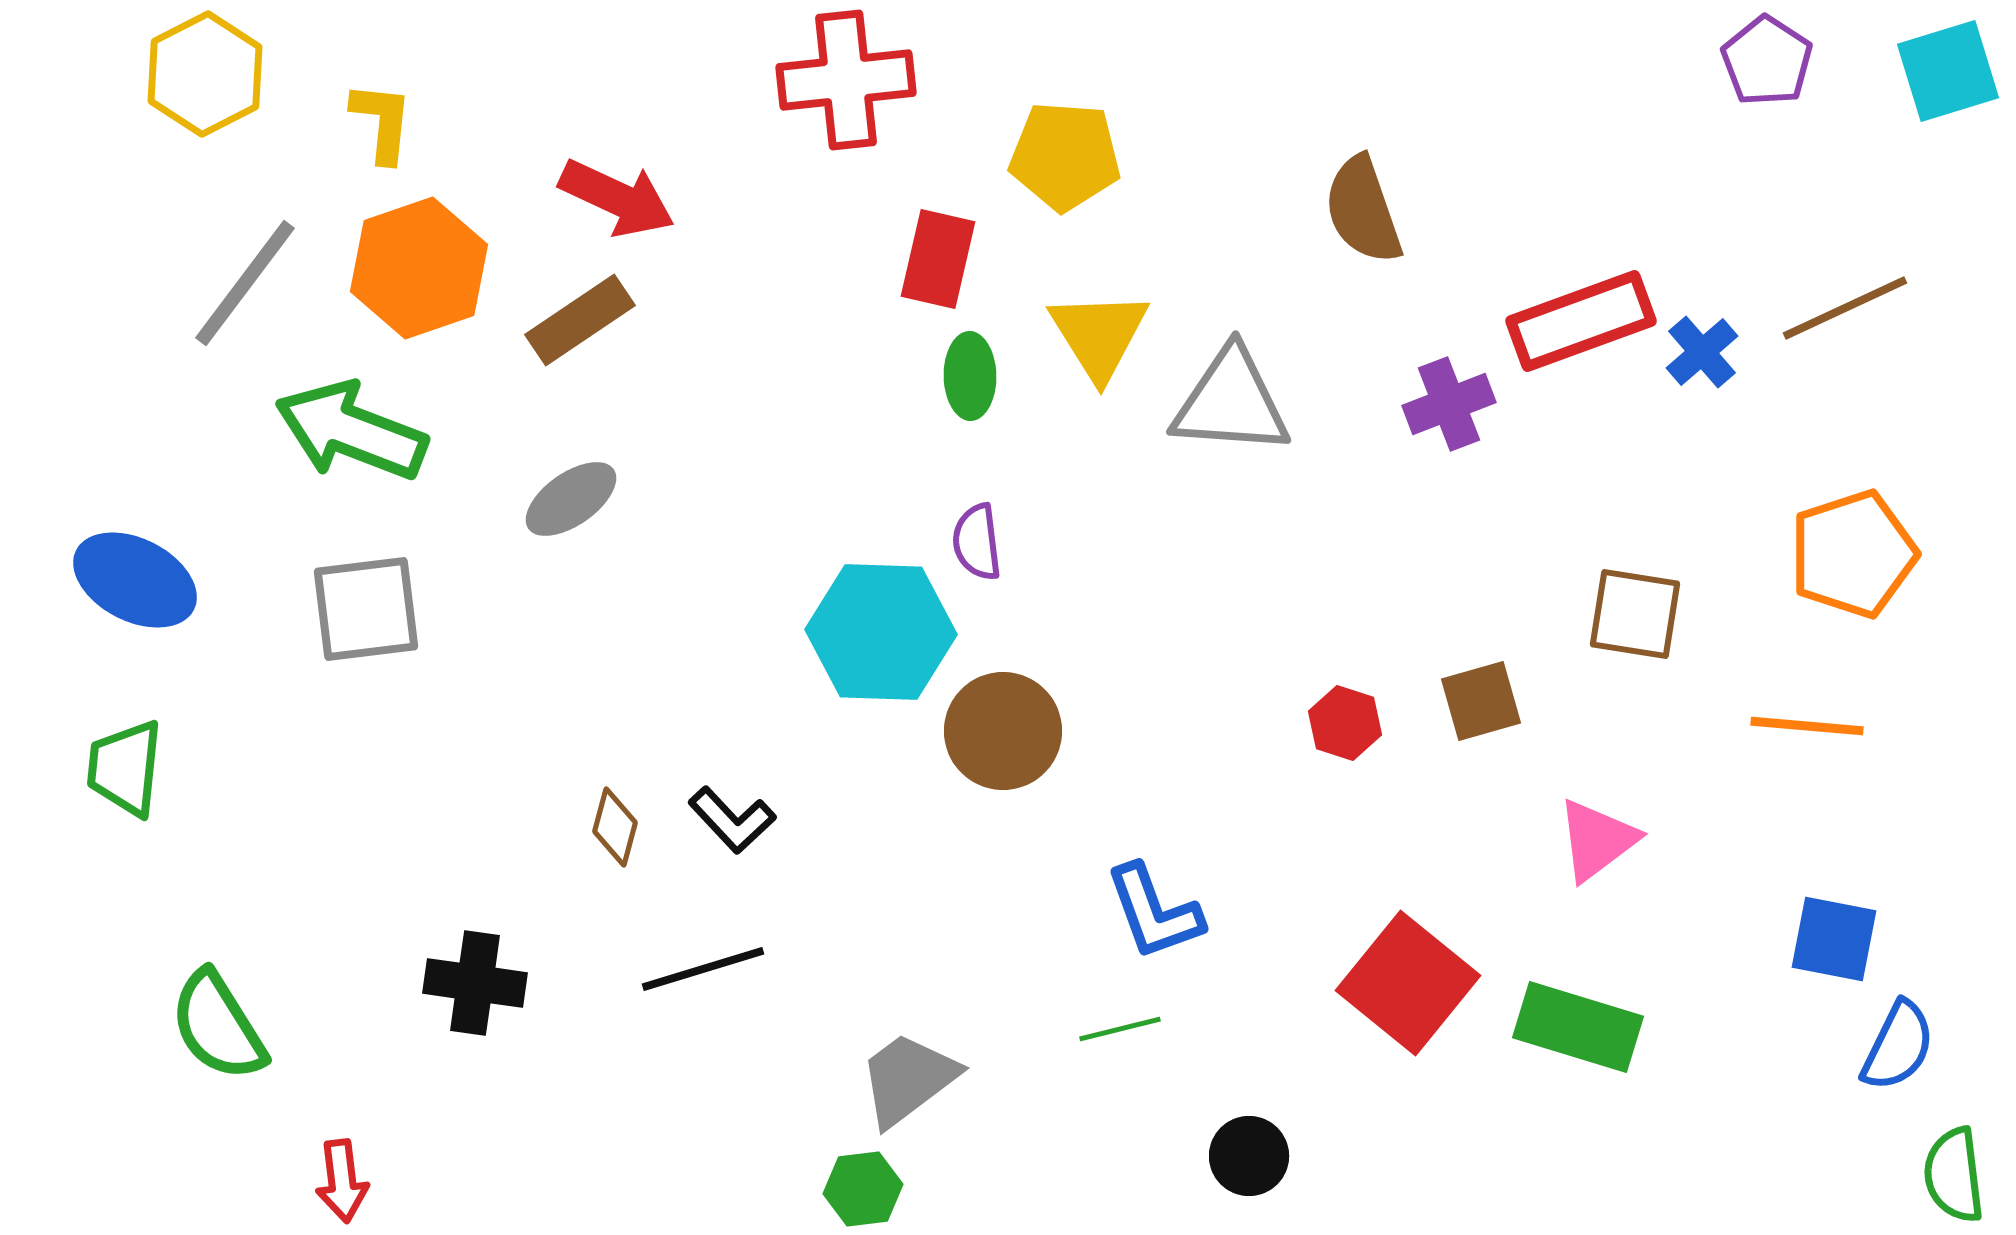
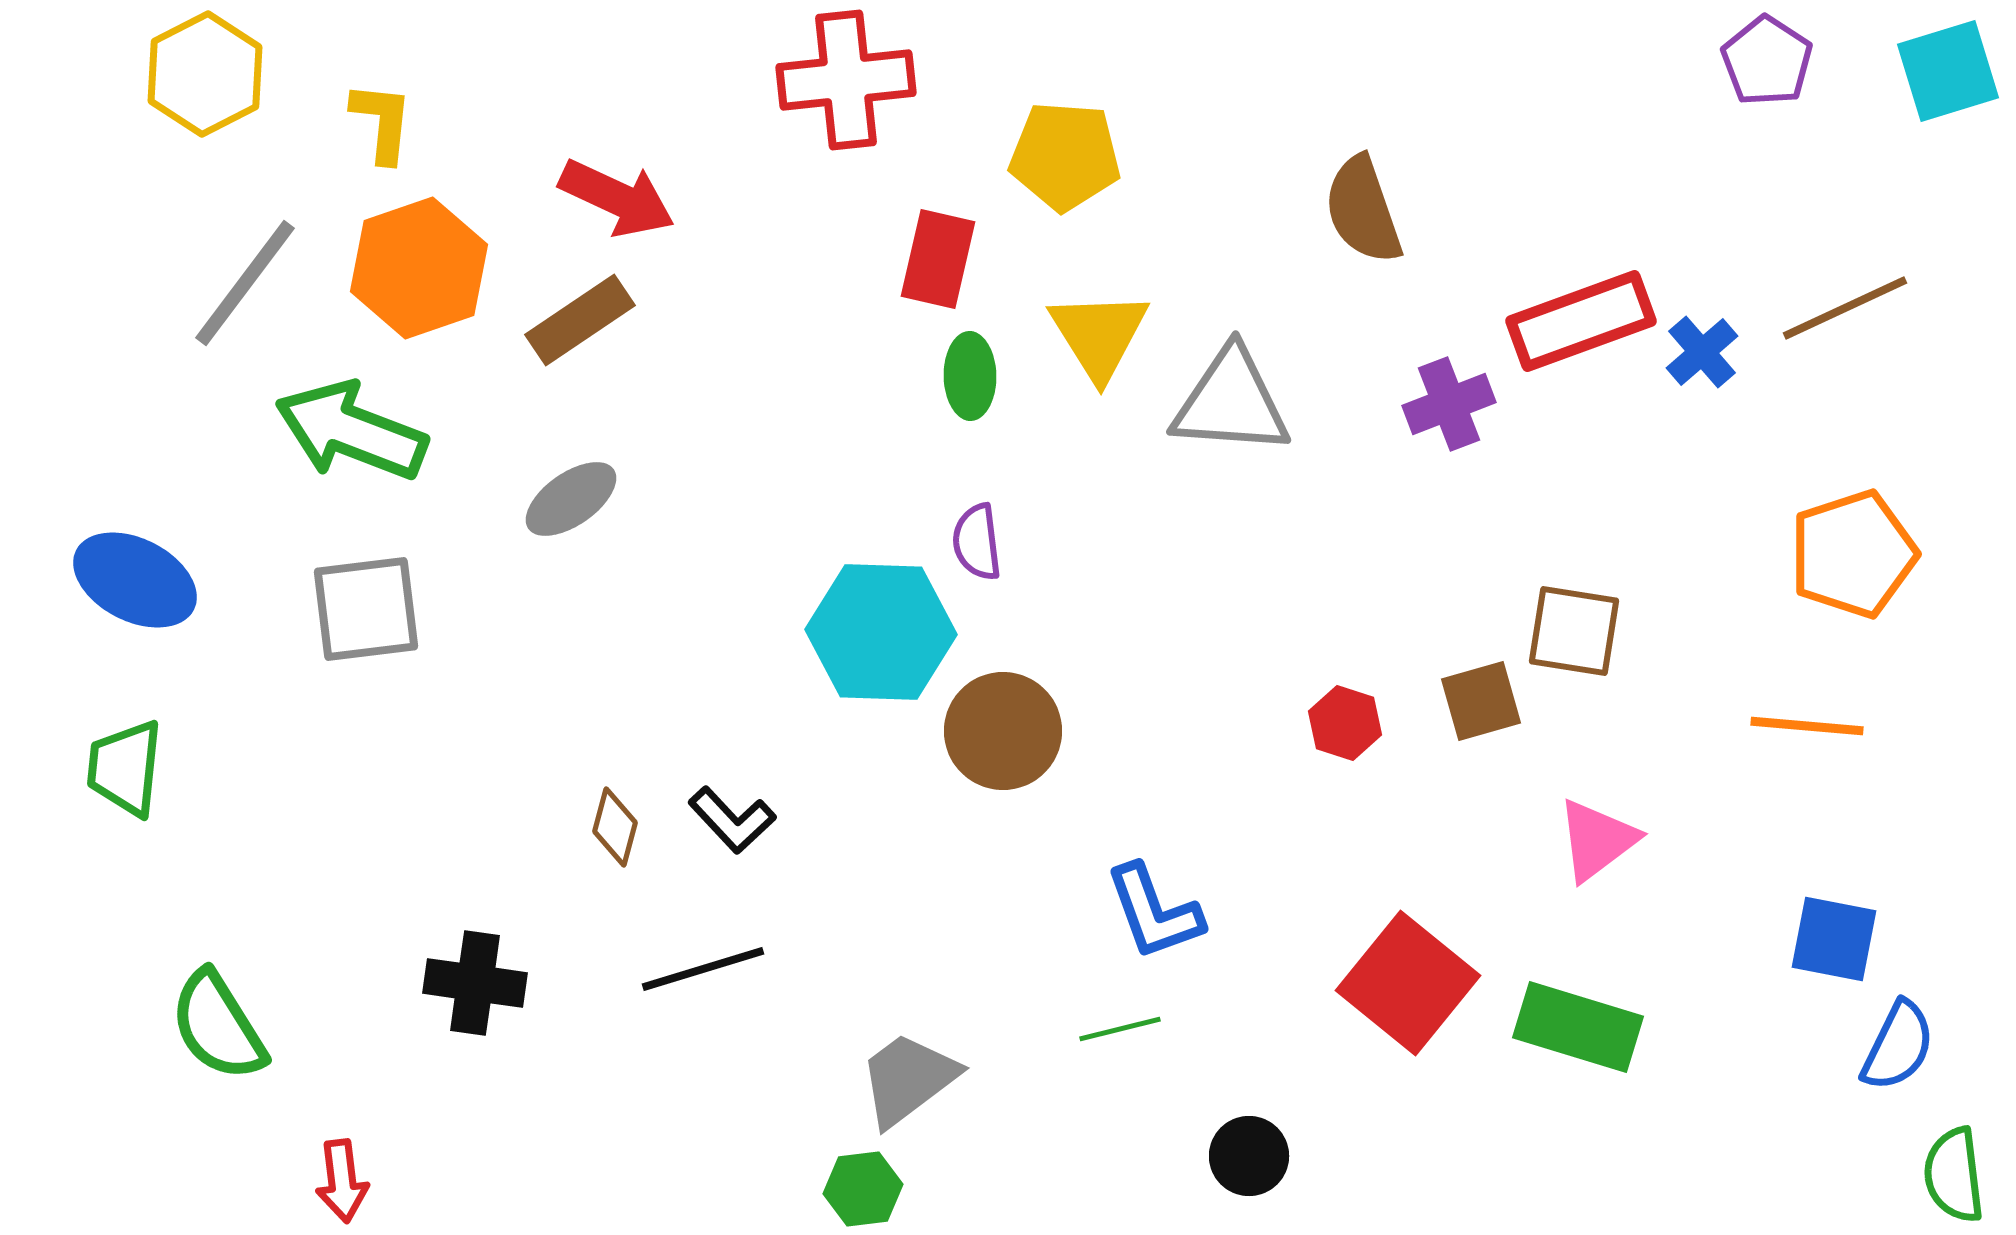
brown square at (1635, 614): moved 61 px left, 17 px down
